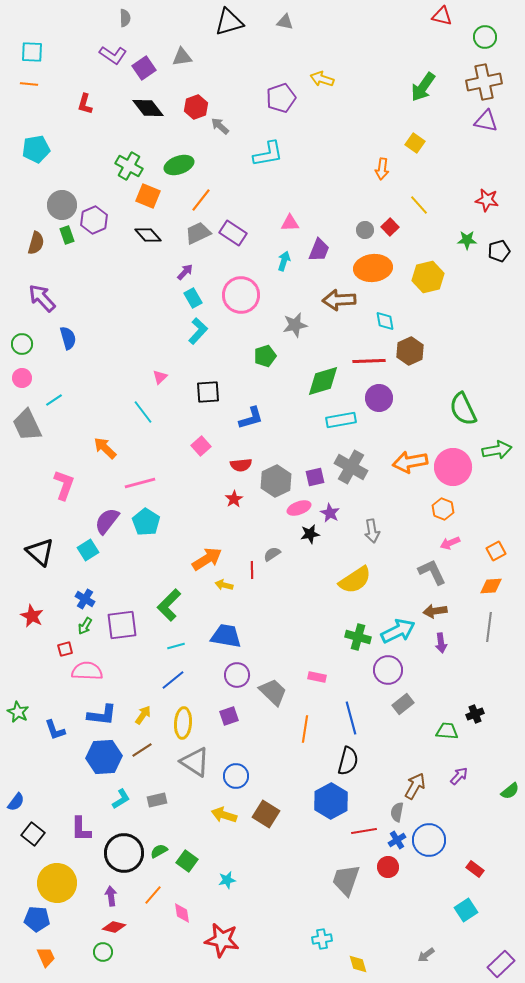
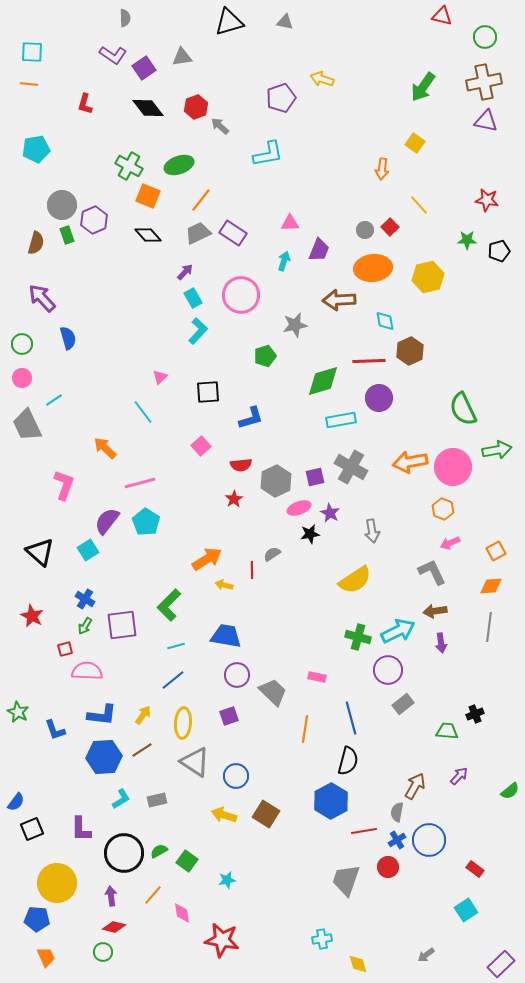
black square at (33, 834): moved 1 px left, 5 px up; rotated 30 degrees clockwise
